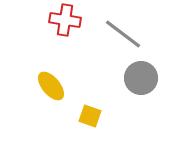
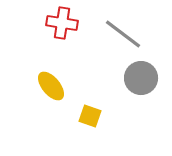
red cross: moved 3 px left, 3 px down
